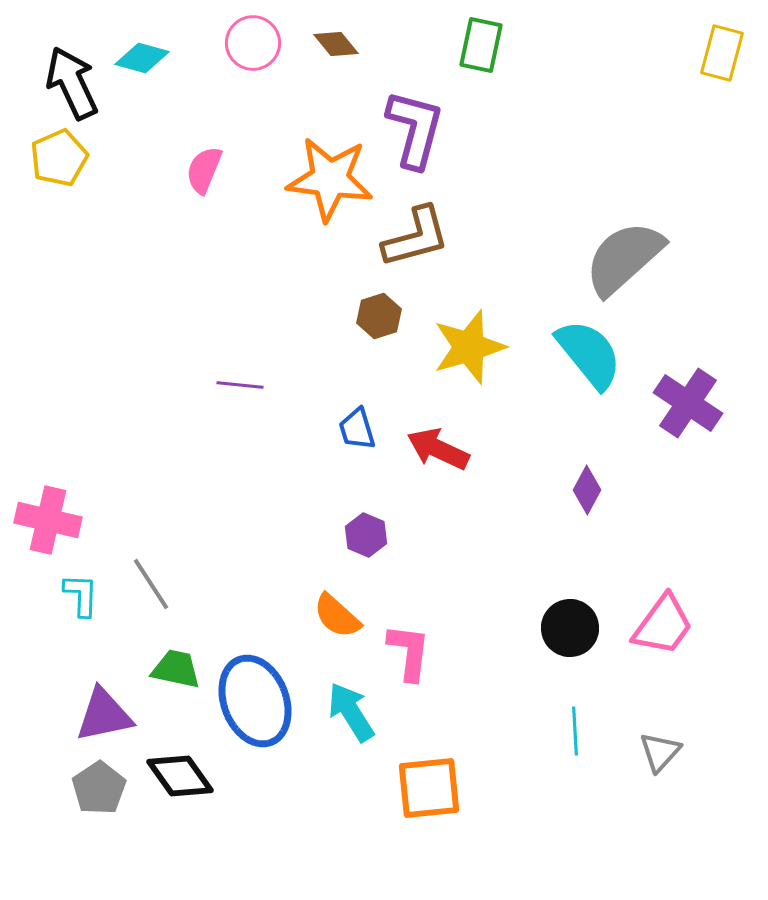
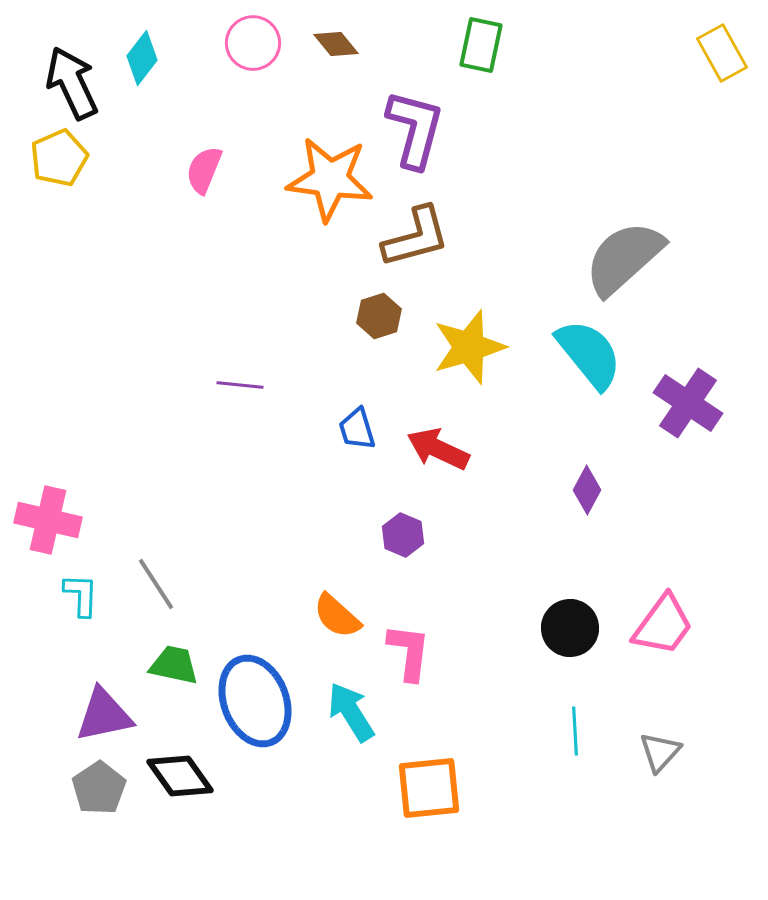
yellow rectangle: rotated 44 degrees counterclockwise
cyan diamond: rotated 68 degrees counterclockwise
purple hexagon: moved 37 px right
gray line: moved 5 px right
green trapezoid: moved 2 px left, 4 px up
